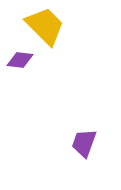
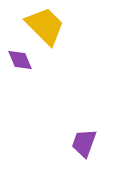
purple diamond: rotated 60 degrees clockwise
